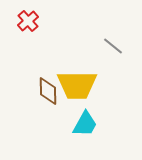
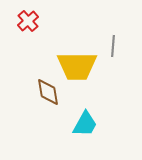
gray line: rotated 55 degrees clockwise
yellow trapezoid: moved 19 px up
brown diamond: moved 1 px down; rotated 8 degrees counterclockwise
